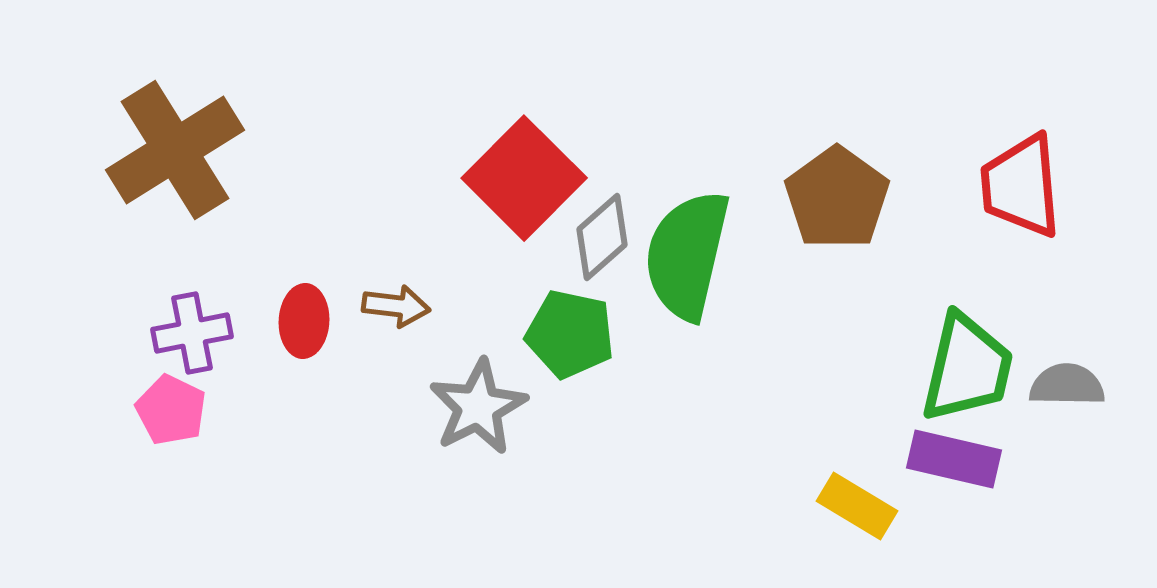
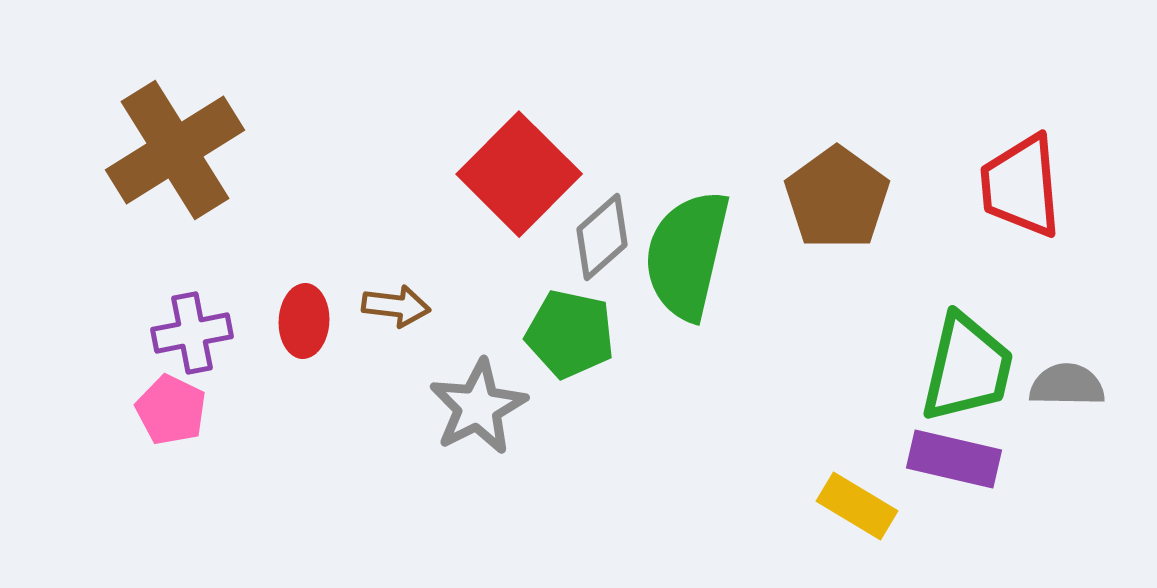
red square: moved 5 px left, 4 px up
